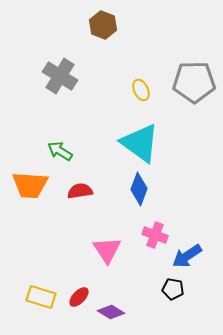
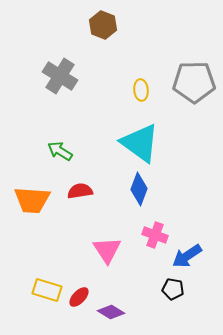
yellow ellipse: rotated 20 degrees clockwise
orange trapezoid: moved 2 px right, 15 px down
yellow rectangle: moved 6 px right, 7 px up
